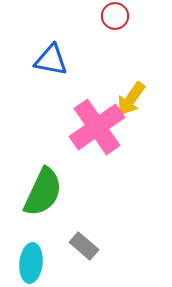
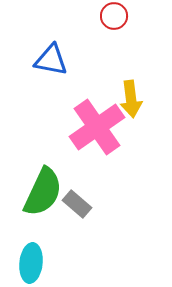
red circle: moved 1 px left
yellow arrow: rotated 42 degrees counterclockwise
gray rectangle: moved 7 px left, 42 px up
